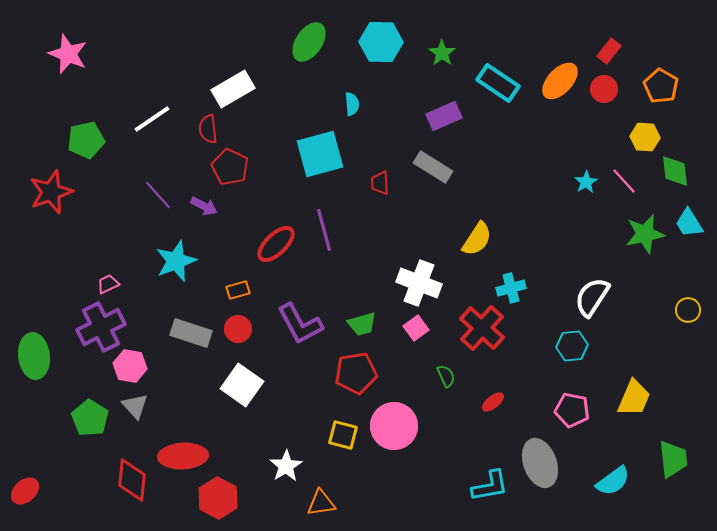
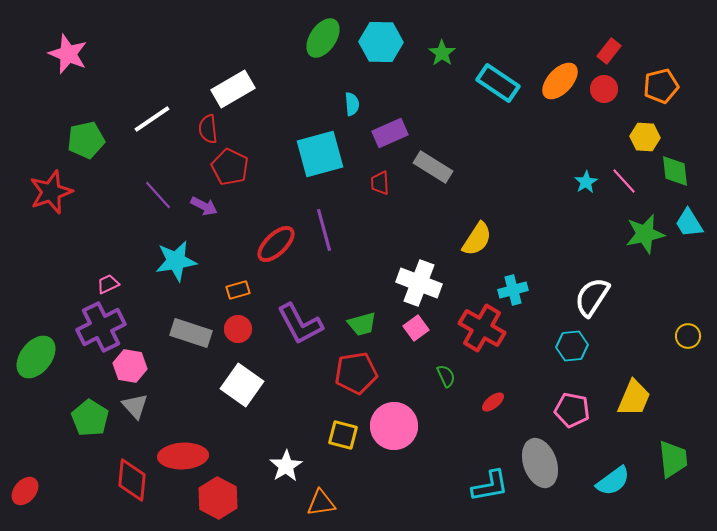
green ellipse at (309, 42): moved 14 px right, 4 px up
orange pentagon at (661, 86): rotated 28 degrees clockwise
purple rectangle at (444, 116): moved 54 px left, 17 px down
cyan star at (176, 261): rotated 12 degrees clockwise
cyan cross at (511, 288): moved 2 px right, 2 px down
yellow circle at (688, 310): moved 26 px down
red cross at (482, 328): rotated 12 degrees counterclockwise
green ellipse at (34, 356): moved 2 px right, 1 px down; rotated 45 degrees clockwise
red ellipse at (25, 491): rotated 8 degrees counterclockwise
